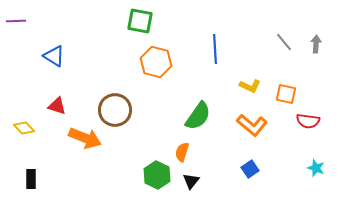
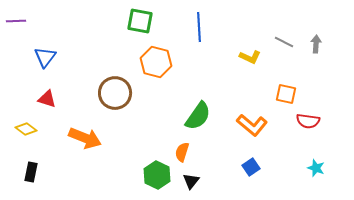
gray line: rotated 24 degrees counterclockwise
blue line: moved 16 px left, 22 px up
blue triangle: moved 9 px left, 1 px down; rotated 35 degrees clockwise
yellow L-shape: moved 29 px up
red triangle: moved 10 px left, 7 px up
brown circle: moved 17 px up
yellow diamond: moved 2 px right, 1 px down; rotated 10 degrees counterclockwise
blue square: moved 1 px right, 2 px up
black rectangle: moved 7 px up; rotated 12 degrees clockwise
